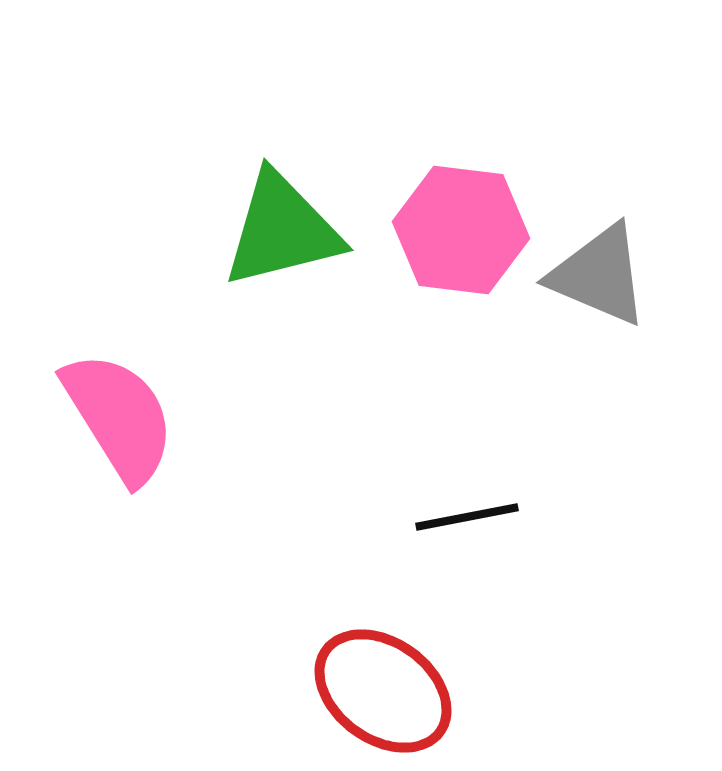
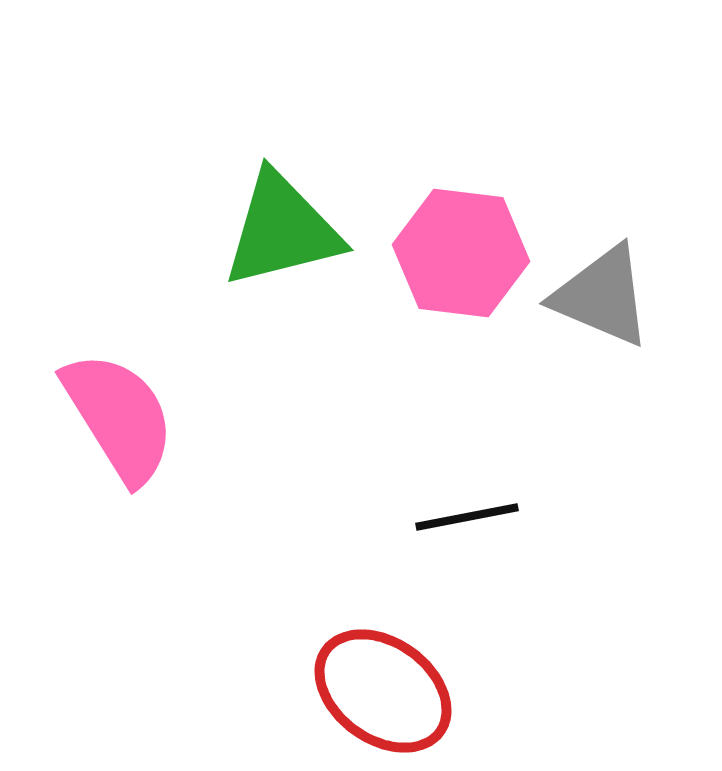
pink hexagon: moved 23 px down
gray triangle: moved 3 px right, 21 px down
